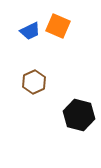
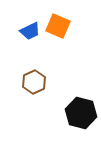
black hexagon: moved 2 px right, 2 px up
